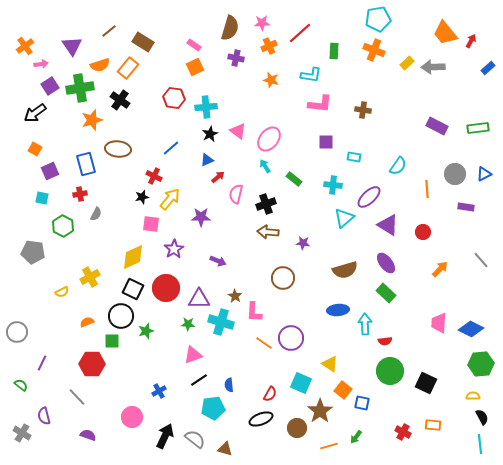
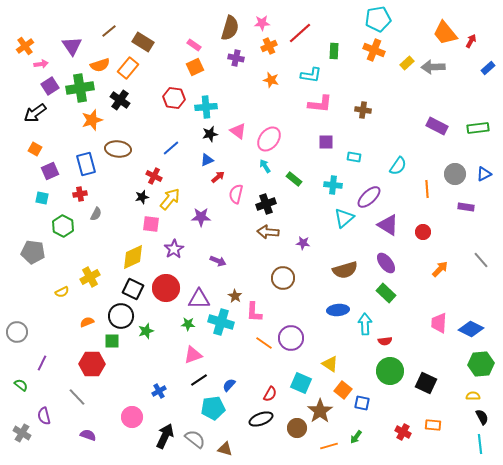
black star at (210, 134): rotated 14 degrees clockwise
blue semicircle at (229, 385): rotated 48 degrees clockwise
